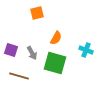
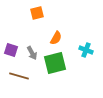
green square: rotated 30 degrees counterclockwise
